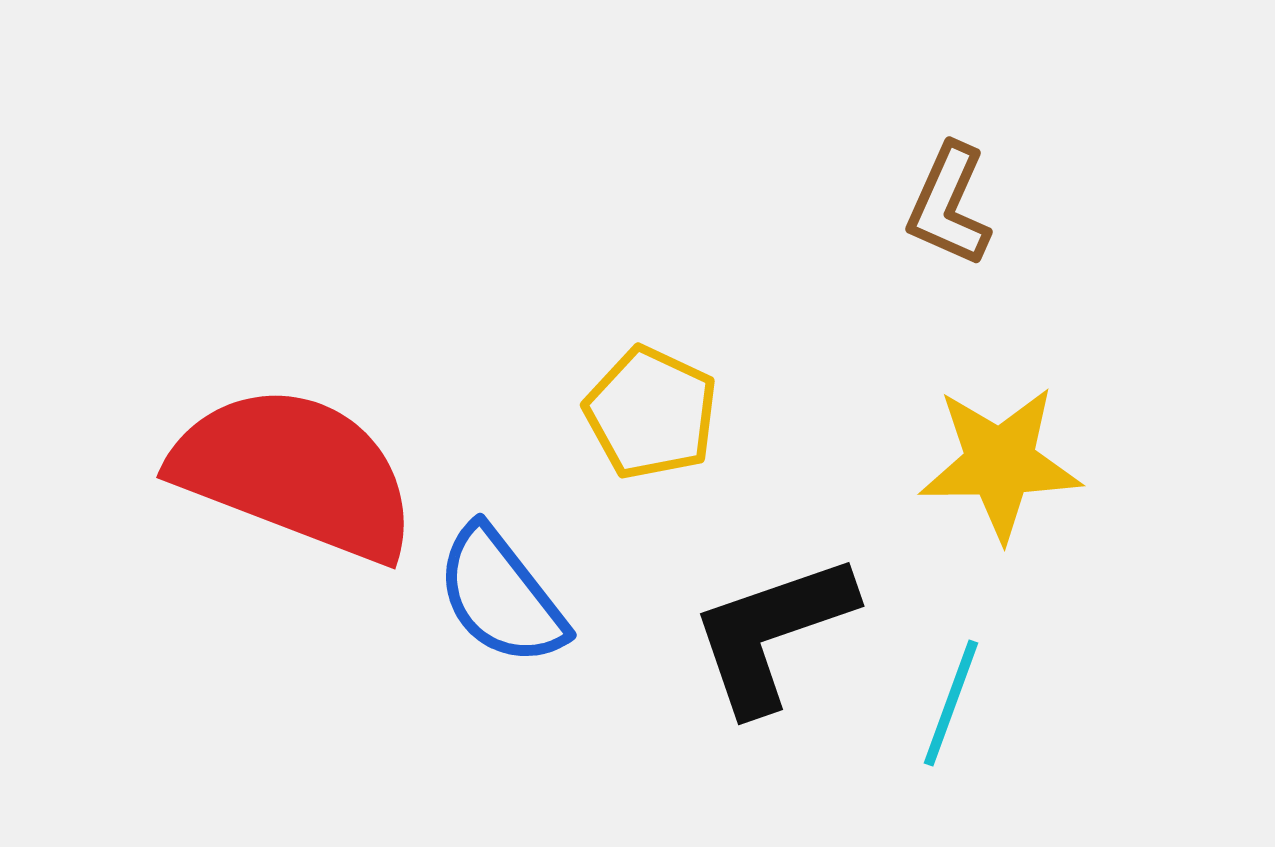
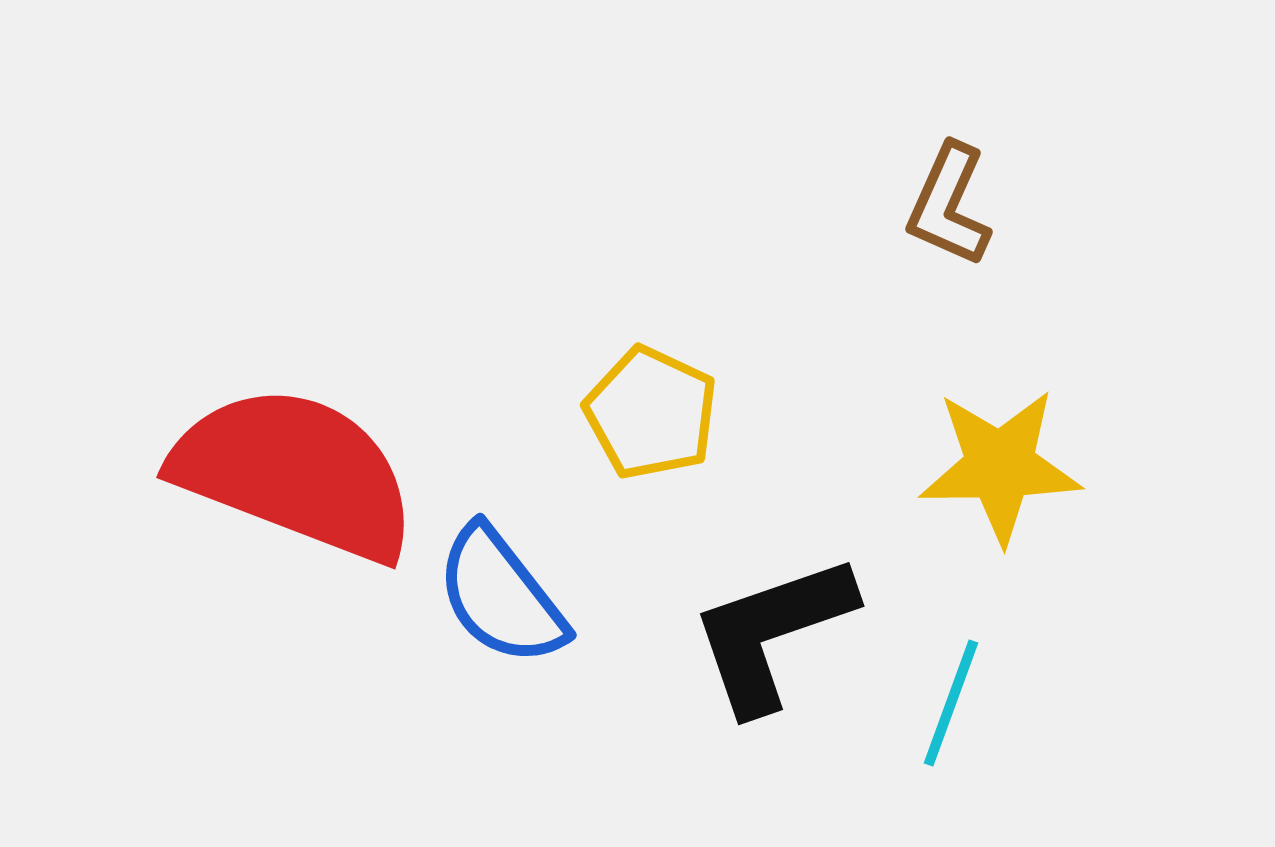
yellow star: moved 3 px down
